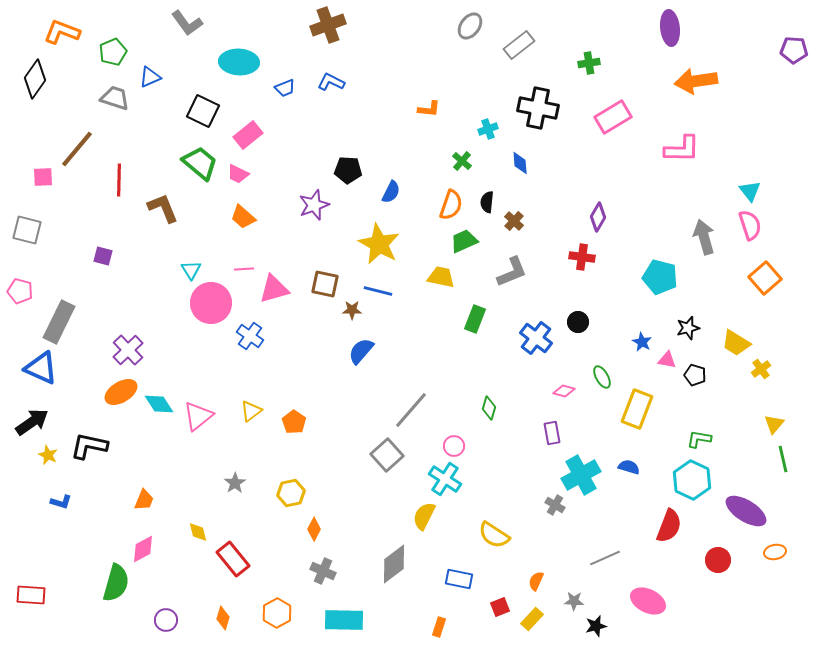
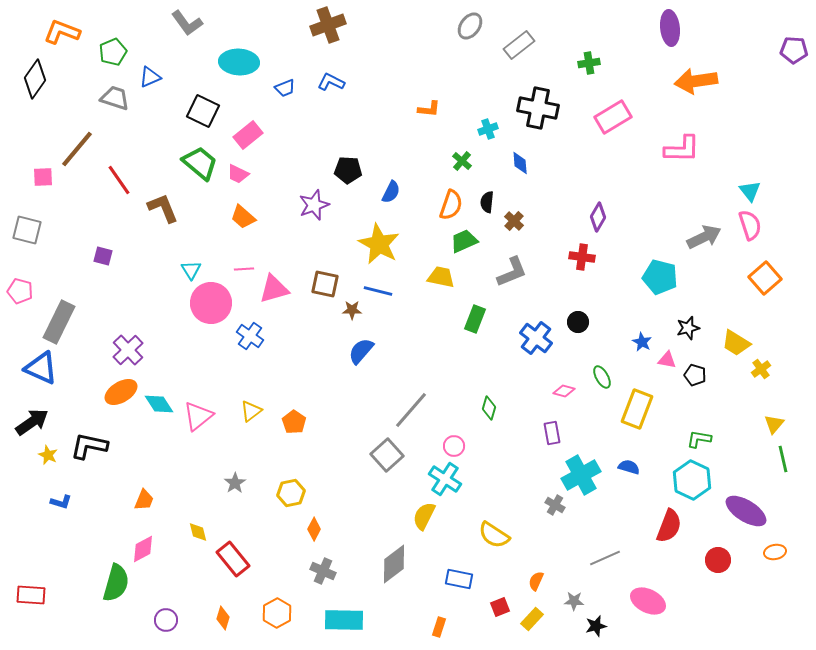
red line at (119, 180): rotated 36 degrees counterclockwise
gray arrow at (704, 237): rotated 80 degrees clockwise
